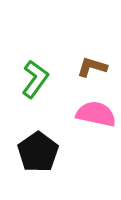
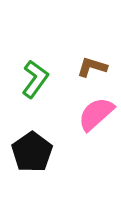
pink semicircle: rotated 54 degrees counterclockwise
black pentagon: moved 6 px left
